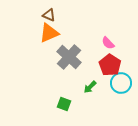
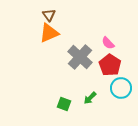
brown triangle: rotated 32 degrees clockwise
gray cross: moved 11 px right
cyan circle: moved 5 px down
green arrow: moved 11 px down
